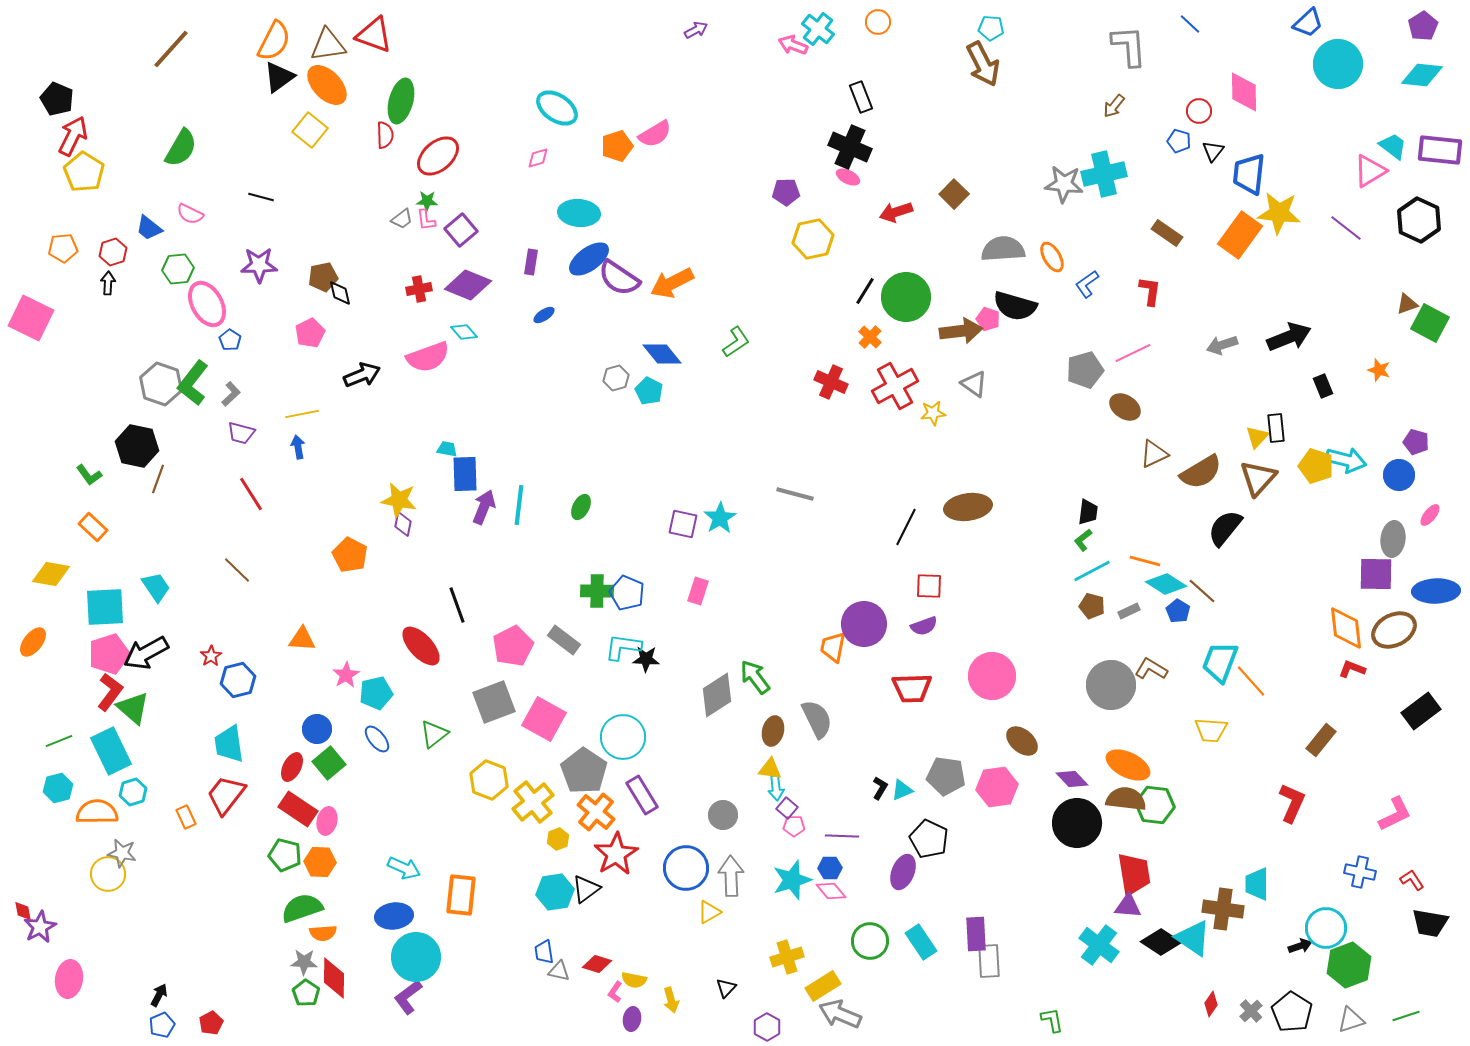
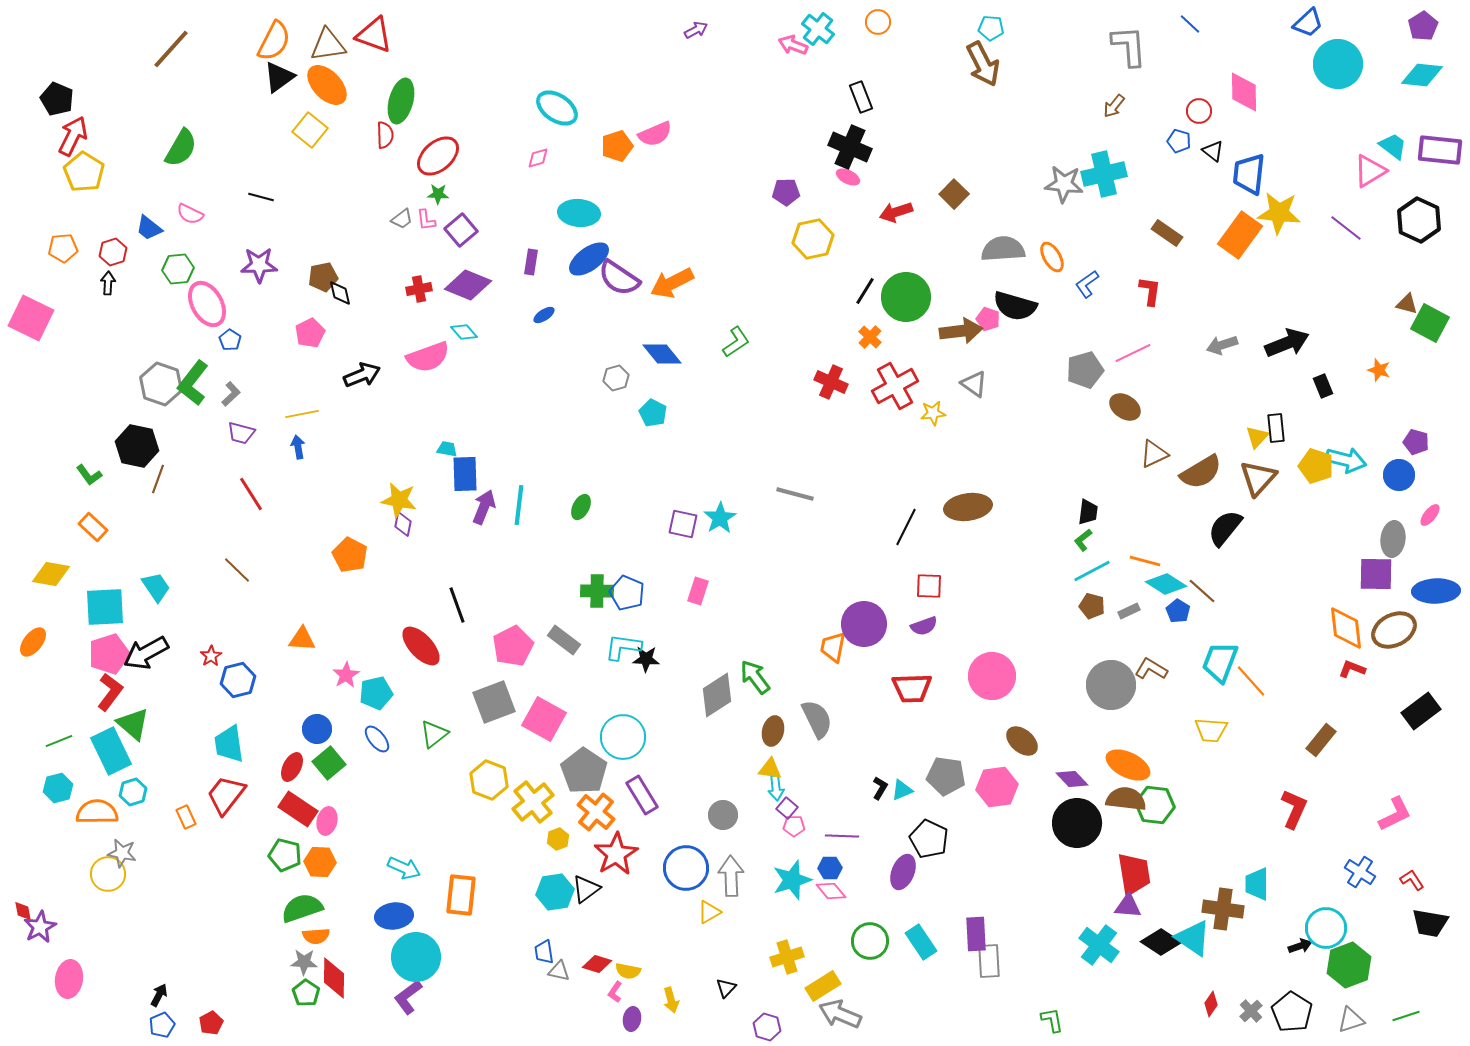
pink semicircle at (655, 134): rotated 8 degrees clockwise
black triangle at (1213, 151): rotated 30 degrees counterclockwise
green star at (427, 201): moved 11 px right, 7 px up
brown triangle at (1407, 304): rotated 35 degrees clockwise
black arrow at (1289, 337): moved 2 px left, 6 px down
cyan pentagon at (649, 391): moved 4 px right, 22 px down
green triangle at (133, 708): moved 16 px down
red L-shape at (1292, 803): moved 2 px right, 6 px down
blue cross at (1360, 872): rotated 20 degrees clockwise
orange semicircle at (323, 933): moved 7 px left, 3 px down
yellow semicircle at (634, 980): moved 6 px left, 9 px up
purple hexagon at (767, 1027): rotated 12 degrees counterclockwise
